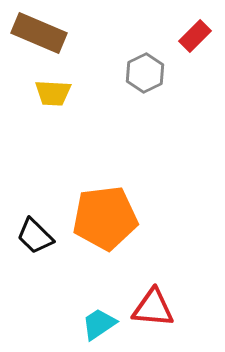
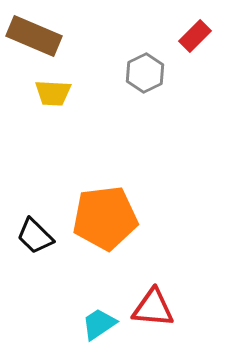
brown rectangle: moved 5 px left, 3 px down
